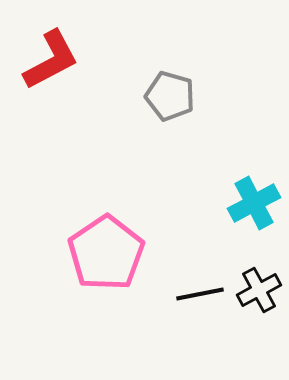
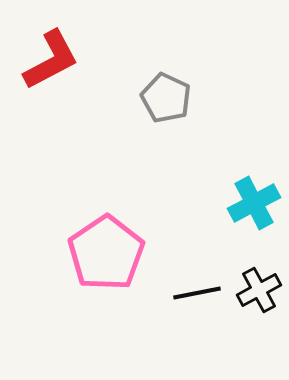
gray pentagon: moved 4 px left, 2 px down; rotated 9 degrees clockwise
black line: moved 3 px left, 1 px up
